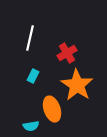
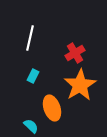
red cross: moved 8 px right
orange star: moved 3 px right; rotated 8 degrees clockwise
orange ellipse: moved 1 px up
cyan semicircle: rotated 126 degrees counterclockwise
